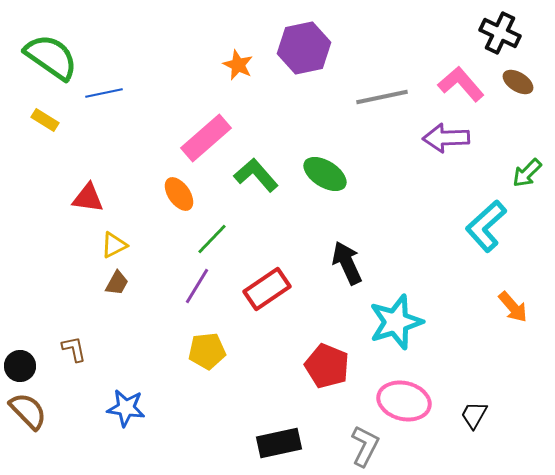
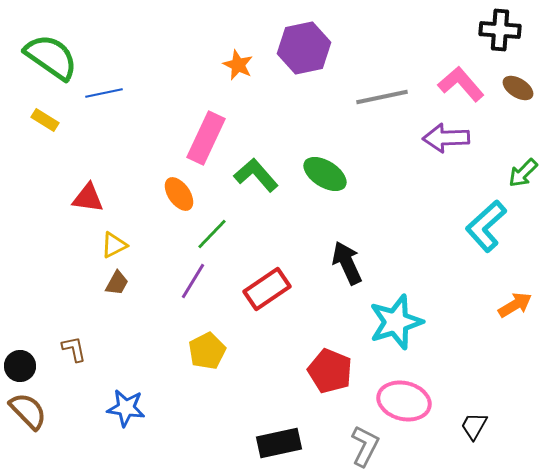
black cross: moved 3 px up; rotated 21 degrees counterclockwise
brown ellipse: moved 6 px down
pink rectangle: rotated 24 degrees counterclockwise
green arrow: moved 4 px left
green line: moved 5 px up
purple line: moved 4 px left, 5 px up
orange arrow: moved 2 px right, 2 px up; rotated 80 degrees counterclockwise
yellow pentagon: rotated 21 degrees counterclockwise
red pentagon: moved 3 px right, 5 px down
black trapezoid: moved 11 px down
